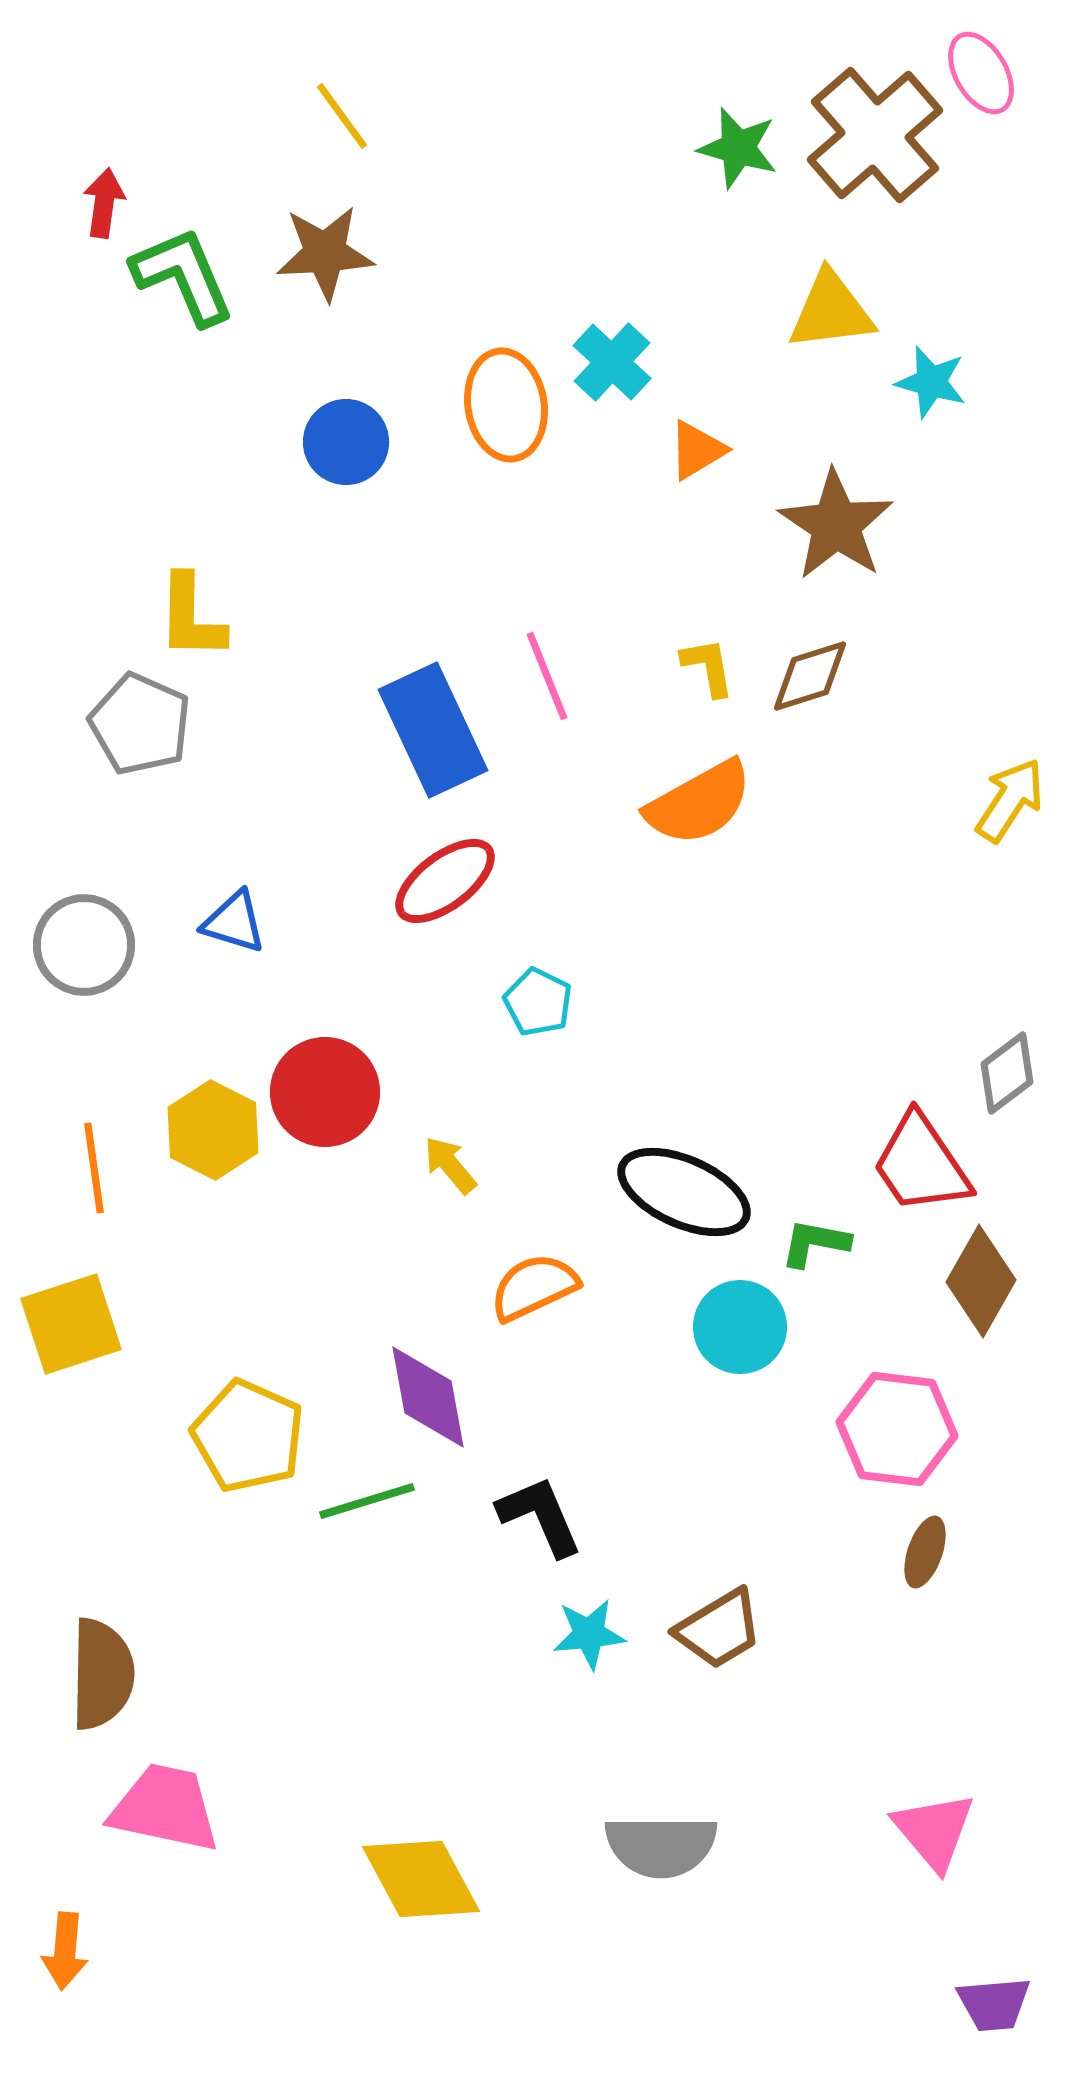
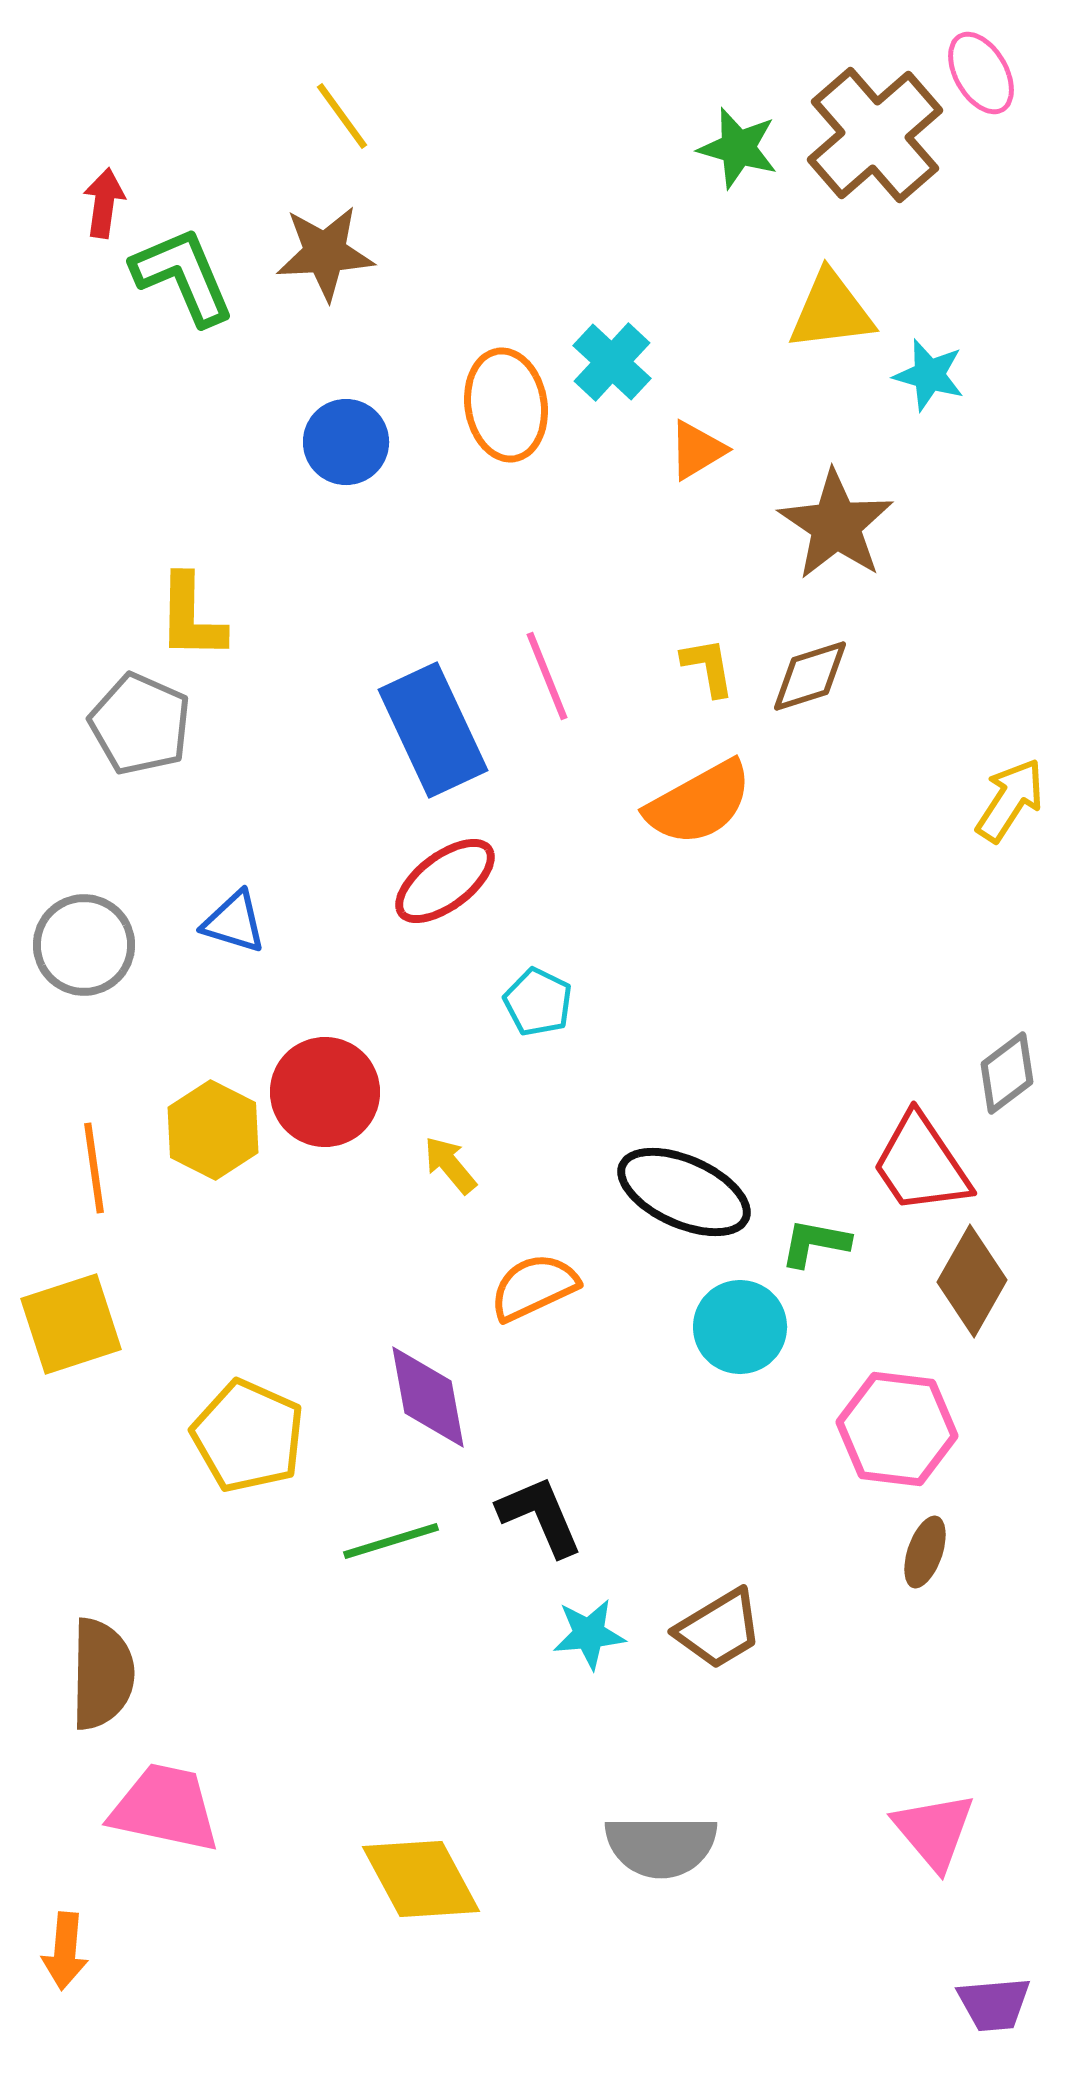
cyan star at (931, 382): moved 2 px left, 7 px up
brown diamond at (981, 1281): moved 9 px left
green line at (367, 1501): moved 24 px right, 40 px down
